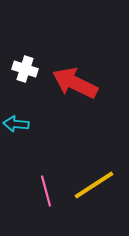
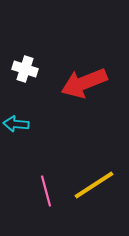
red arrow: moved 9 px right; rotated 48 degrees counterclockwise
